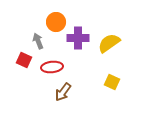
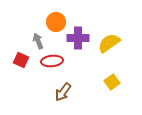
red square: moved 3 px left
red ellipse: moved 6 px up
yellow square: rotated 28 degrees clockwise
